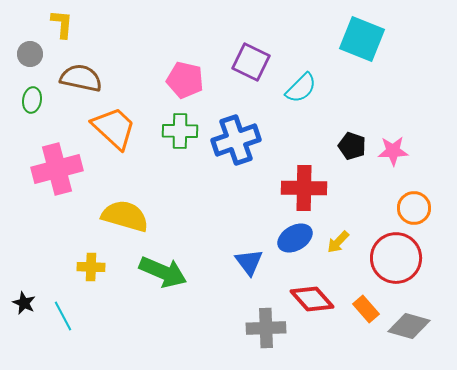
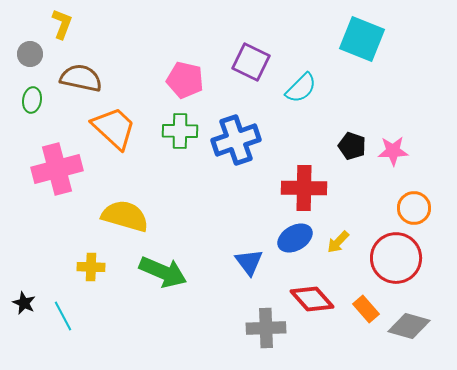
yellow L-shape: rotated 16 degrees clockwise
